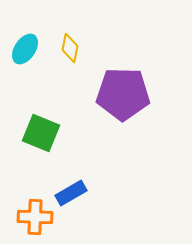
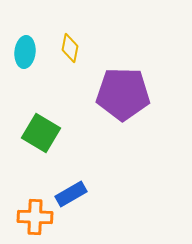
cyan ellipse: moved 3 px down; rotated 28 degrees counterclockwise
green square: rotated 9 degrees clockwise
blue rectangle: moved 1 px down
